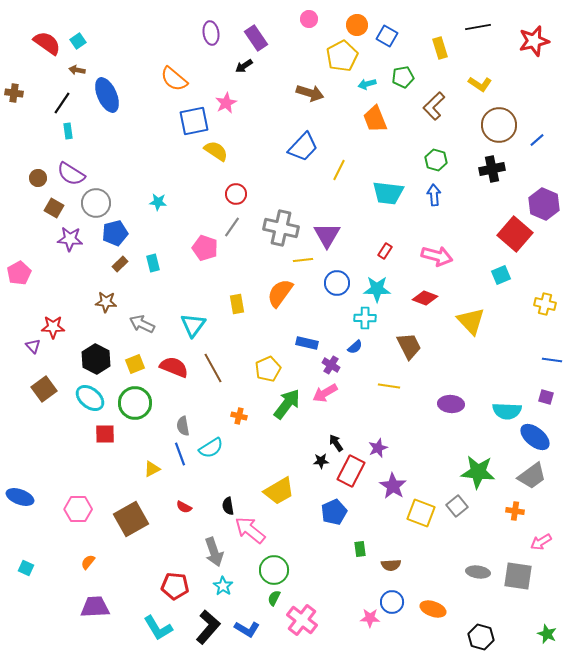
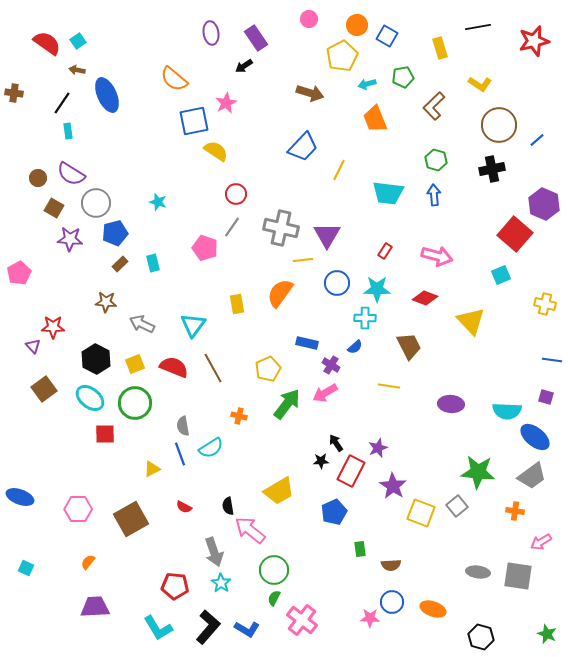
cyan star at (158, 202): rotated 12 degrees clockwise
cyan star at (223, 586): moved 2 px left, 3 px up
